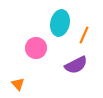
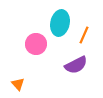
pink circle: moved 4 px up
